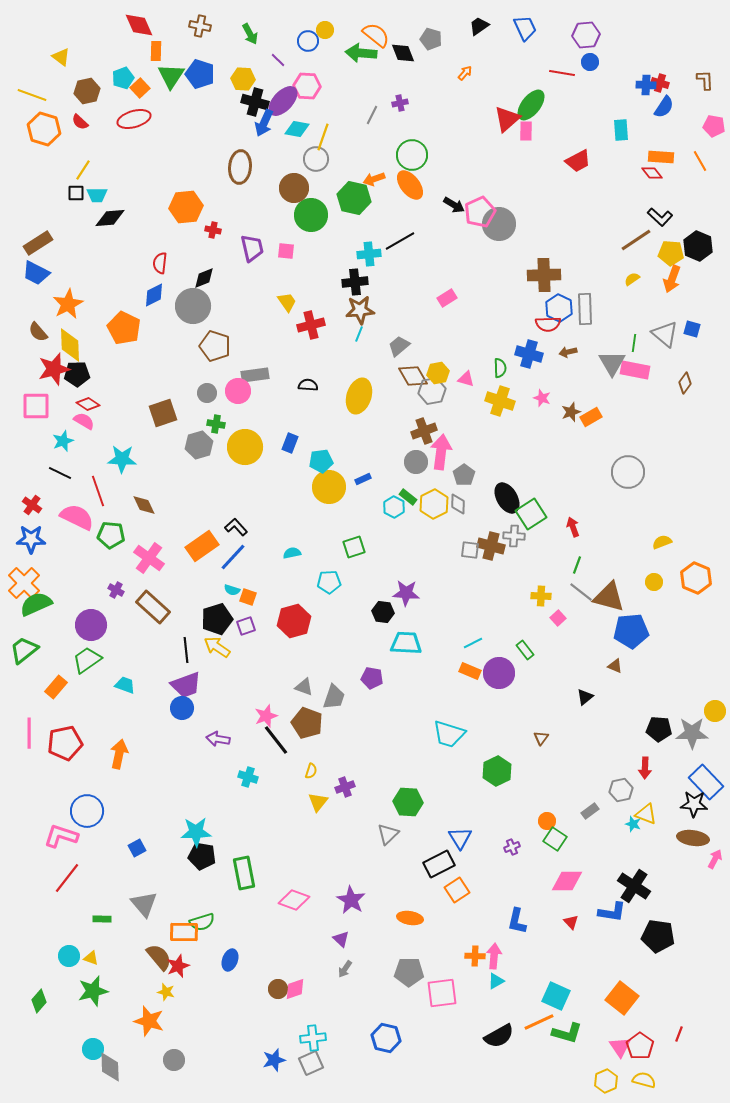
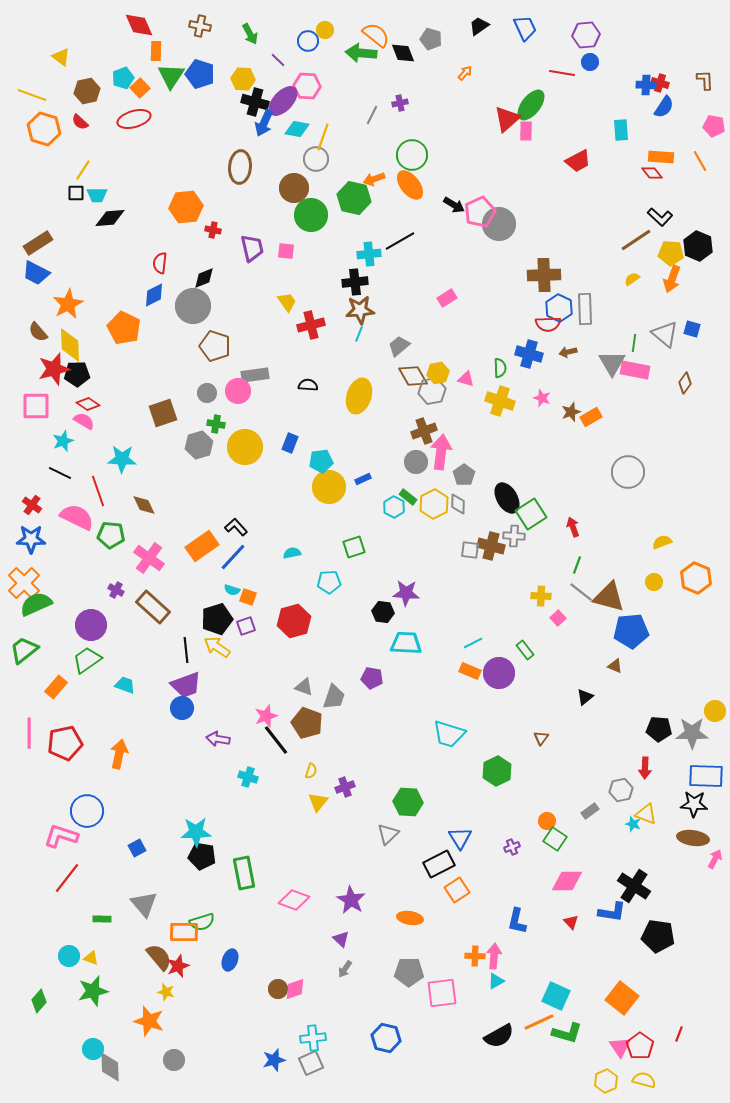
blue rectangle at (706, 782): moved 6 px up; rotated 44 degrees counterclockwise
